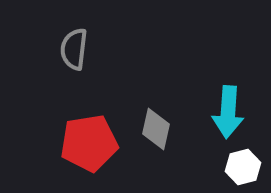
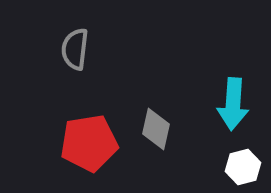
gray semicircle: moved 1 px right
cyan arrow: moved 5 px right, 8 px up
